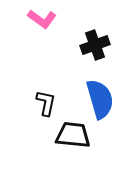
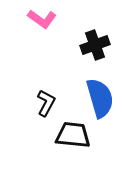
blue semicircle: moved 1 px up
black L-shape: rotated 16 degrees clockwise
